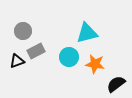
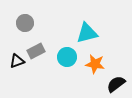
gray circle: moved 2 px right, 8 px up
cyan circle: moved 2 px left
